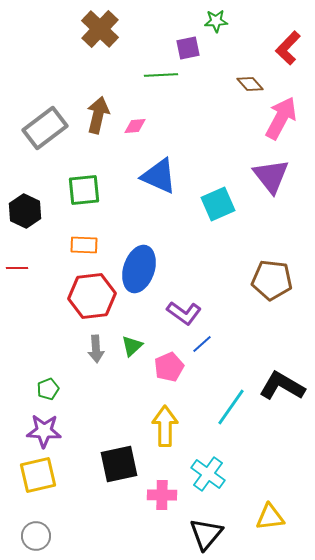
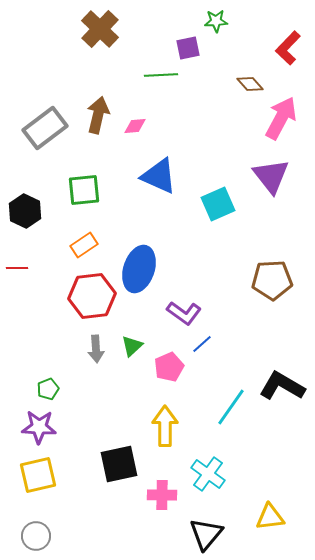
orange rectangle: rotated 36 degrees counterclockwise
brown pentagon: rotated 9 degrees counterclockwise
purple star: moved 5 px left, 4 px up
